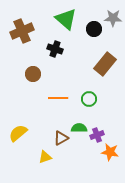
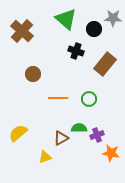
brown cross: rotated 25 degrees counterclockwise
black cross: moved 21 px right, 2 px down
orange star: moved 1 px right, 1 px down
